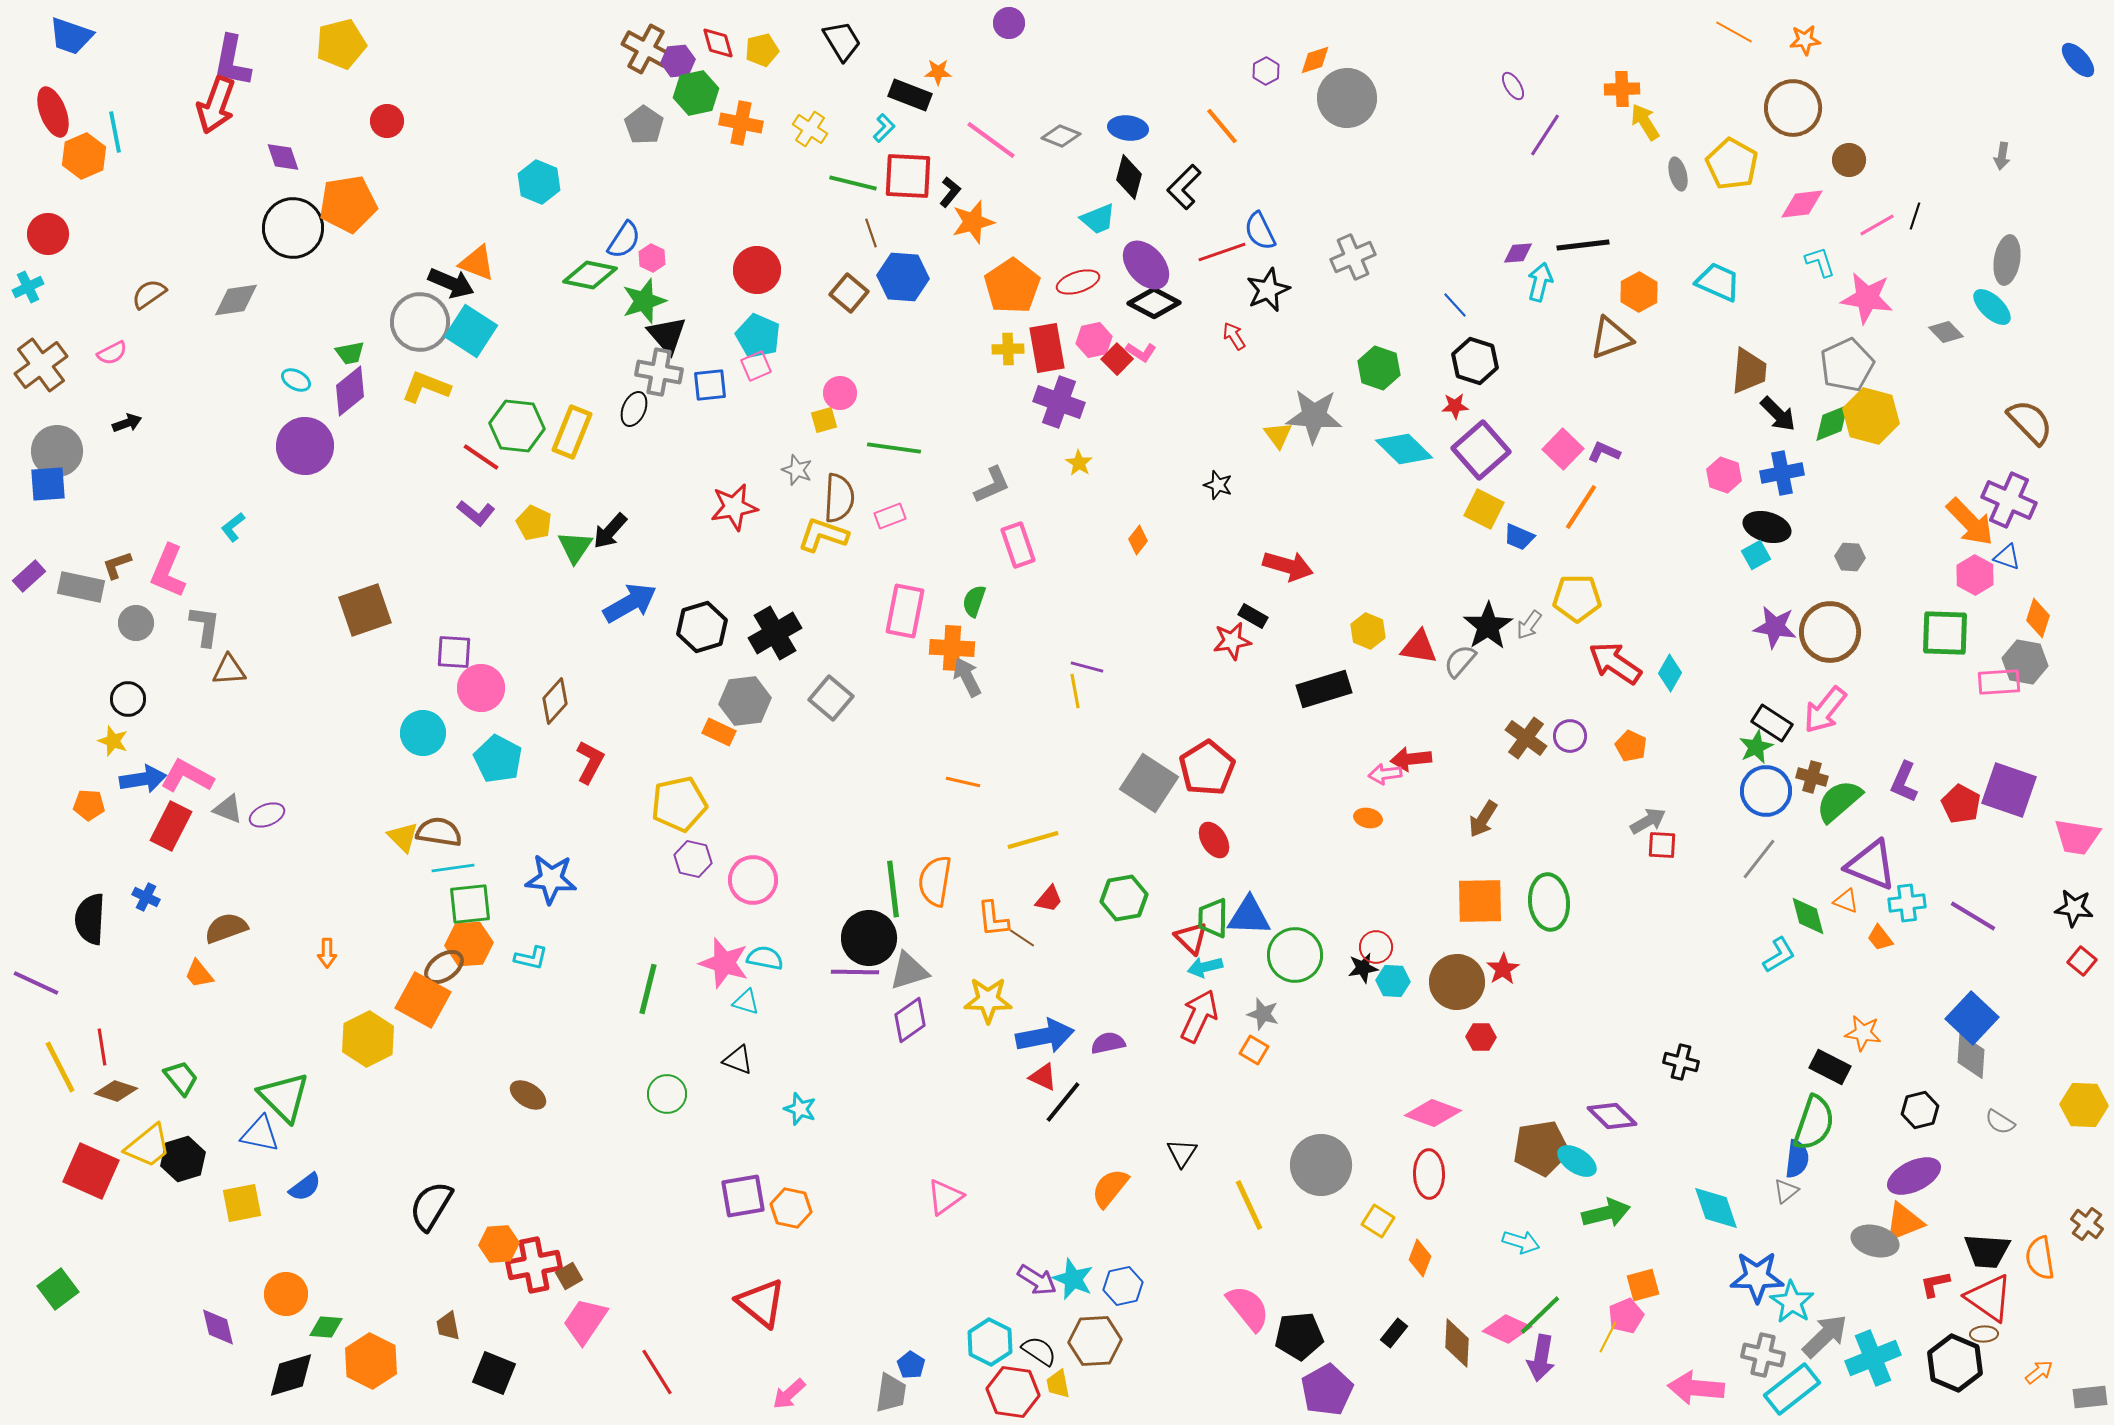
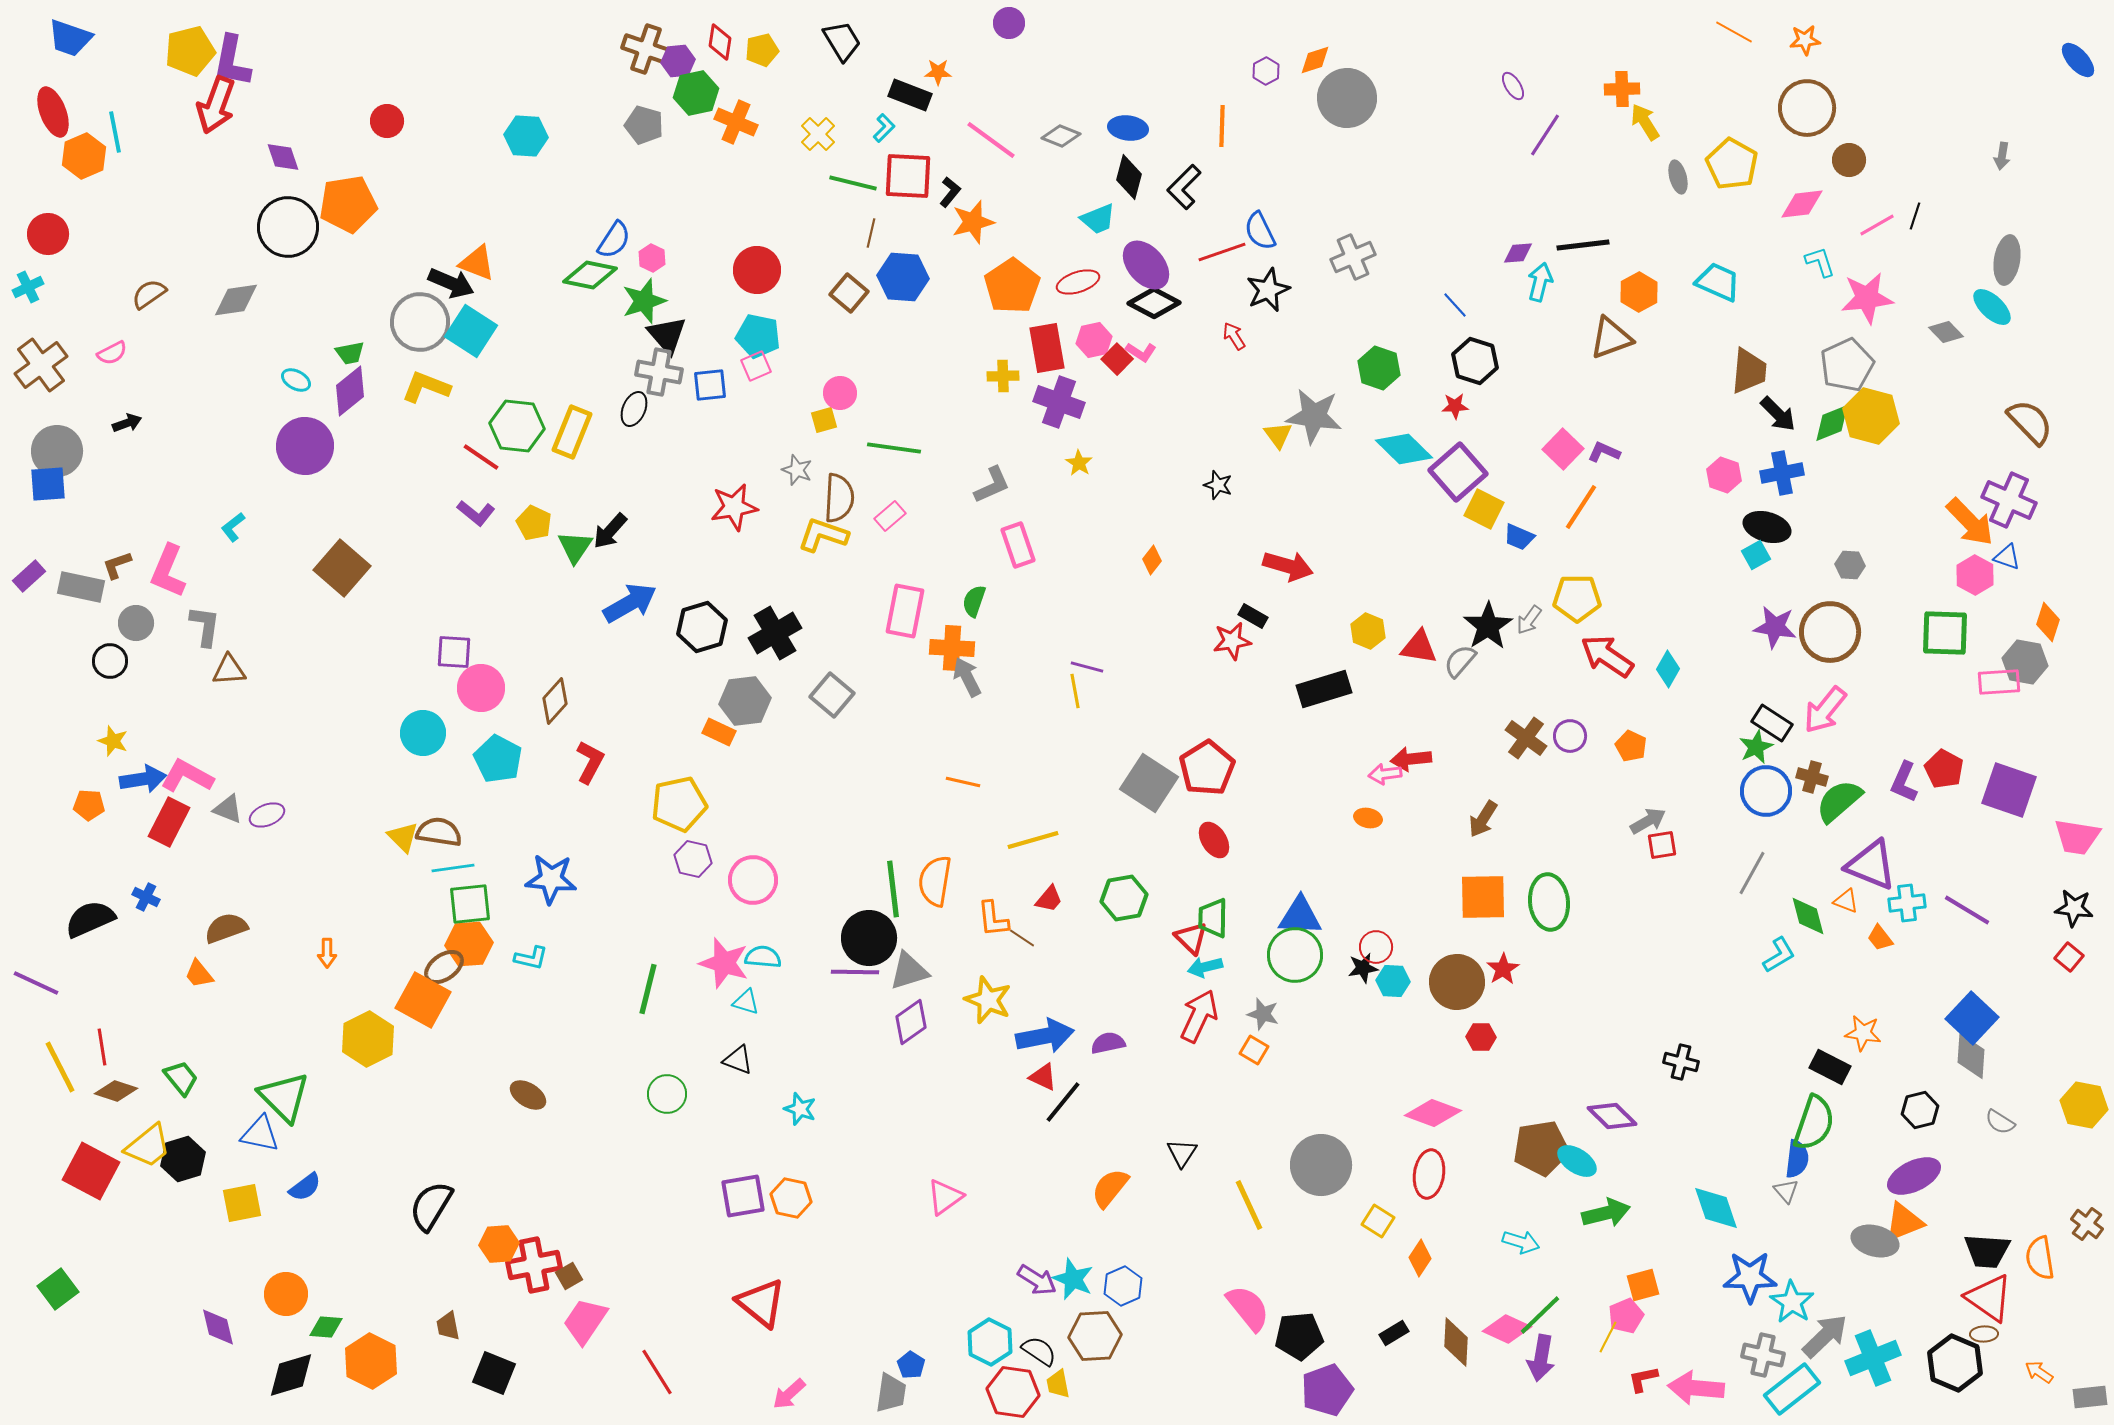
blue trapezoid at (71, 36): moved 1 px left, 2 px down
red diamond at (718, 43): moved 2 px right, 1 px up; rotated 24 degrees clockwise
yellow pentagon at (341, 44): moved 151 px left, 7 px down
brown cross at (646, 49): rotated 9 degrees counterclockwise
brown circle at (1793, 108): moved 14 px right
orange cross at (741, 123): moved 5 px left, 1 px up; rotated 12 degrees clockwise
gray pentagon at (644, 125): rotated 18 degrees counterclockwise
orange line at (1222, 126): rotated 42 degrees clockwise
yellow cross at (810, 129): moved 8 px right, 5 px down; rotated 12 degrees clockwise
gray ellipse at (1678, 174): moved 3 px down
cyan hexagon at (539, 182): moved 13 px left, 46 px up; rotated 18 degrees counterclockwise
black circle at (293, 228): moved 5 px left, 1 px up
brown line at (871, 233): rotated 32 degrees clockwise
blue semicircle at (624, 240): moved 10 px left
pink star at (1867, 298): rotated 16 degrees counterclockwise
cyan pentagon at (758, 336): rotated 12 degrees counterclockwise
yellow cross at (1008, 349): moved 5 px left, 27 px down
gray star at (1314, 416): rotated 4 degrees clockwise
purple square at (1481, 450): moved 23 px left, 22 px down
pink rectangle at (890, 516): rotated 20 degrees counterclockwise
orange diamond at (1138, 540): moved 14 px right, 20 px down
gray hexagon at (1850, 557): moved 8 px down
brown square at (365, 610): moved 23 px left, 42 px up; rotated 30 degrees counterclockwise
orange diamond at (2038, 618): moved 10 px right, 4 px down
gray arrow at (1529, 625): moved 5 px up
red arrow at (1615, 663): moved 8 px left, 7 px up
cyan diamond at (1670, 673): moved 2 px left, 4 px up
gray square at (831, 698): moved 1 px right, 3 px up
black circle at (128, 699): moved 18 px left, 38 px up
red pentagon at (1961, 804): moved 17 px left, 35 px up
red rectangle at (171, 826): moved 2 px left, 4 px up
red square at (1662, 845): rotated 12 degrees counterclockwise
gray line at (1759, 859): moved 7 px left, 14 px down; rotated 9 degrees counterclockwise
orange square at (1480, 901): moved 3 px right, 4 px up
blue triangle at (1249, 916): moved 51 px right
purple line at (1973, 916): moved 6 px left, 6 px up
black semicircle at (90, 919): rotated 63 degrees clockwise
cyan semicircle at (765, 958): moved 2 px left, 1 px up; rotated 6 degrees counterclockwise
red square at (2082, 961): moved 13 px left, 4 px up
yellow star at (988, 1000): rotated 21 degrees clockwise
purple diamond at (910, 1020): moved 1 px right, 2 px down
yellow hexagon at (2084, 1105): rotated 9 degrees clockwise
red square at (91, 1171): rotated 4 degrees clockwise
red ellipse at (1429, 1174): rotated 9 degrees clockwise
gray triangle at (1786, 1191): rotated 32 degrees counterclockwise
orange hexagon at (791, 1208): moved 10 px up
orange diamond at (1420, 1258): rotated 12 degrees clockwise
blue star at (1757, 1277): moved 7 px left
red L-shape at (1935, 1284): moved 292 px left, 95 px down
blue hexagon at (1123, 1286): rotated 12 degrees counterclockwise
black rectangle at (1394, 1333): rotated 20 degrees clockwise
brown hexagon at (1095, 1341): moved 5 px up
brown diamond at (1457, 1343): moved 1 px left, 1 px up
orange arrow at (2039, 1372): rotated 108 degrees counterclockwise
purple pentagon at (1327, 1390): rotated 9 degrees clockwise
